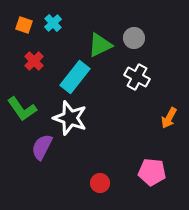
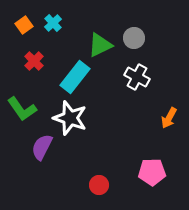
orange square: rotated 36 degrees clockwise
pink pentagon: rotated 8 degrees counterclockwise
red circle: moved 1 px left, 2 px down
